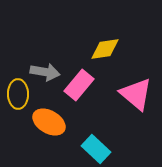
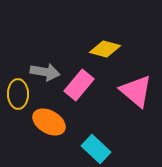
yellow diamond: rotated 24 degrees clockwise
pink triangle: moved 3 px up
